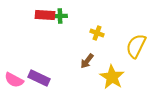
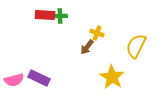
brown arrow: moved 14 px up
pink semicircle: rotated 42 degrees counterclockwise
